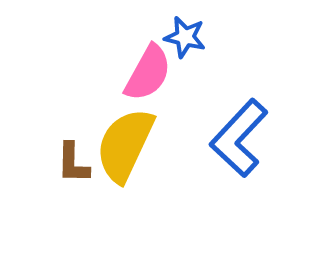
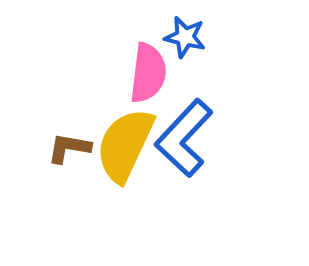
pink semicircle: rotated 22 degrees counterclockwise
blue L-shape: moved 55 px left
brown L-shape: moved 4 px left, 15 px up; rotated 99 degrees clockwise
